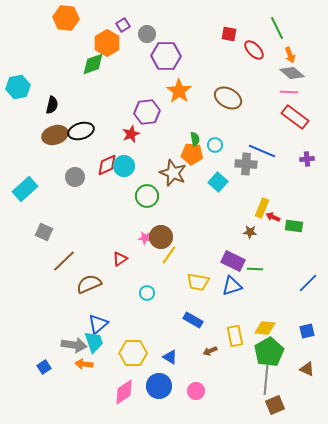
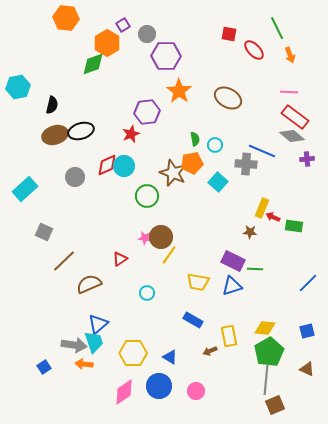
gray diamond at (292, 73): moved 63 px down
orange pentagon at (192, 154): moved 9 px down; rotated 15 degrees counterclockwise
yellow rectangle at (235, 336): moved 6 px left
